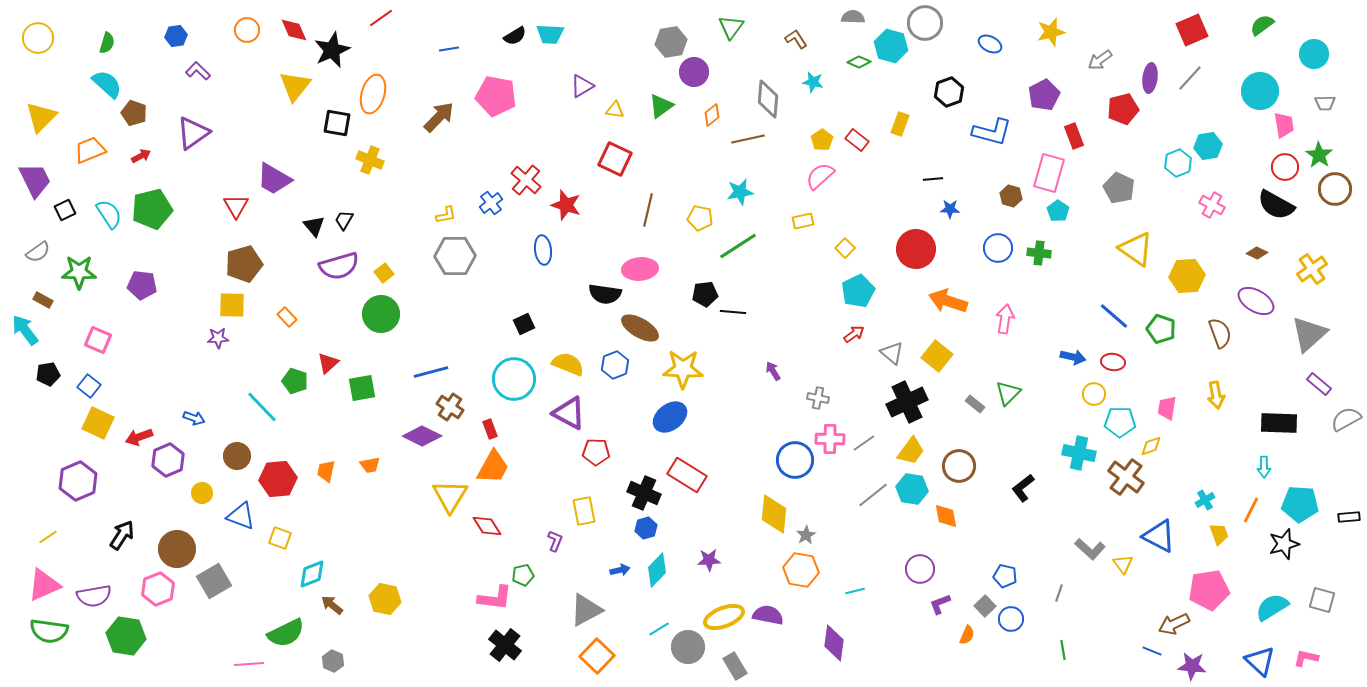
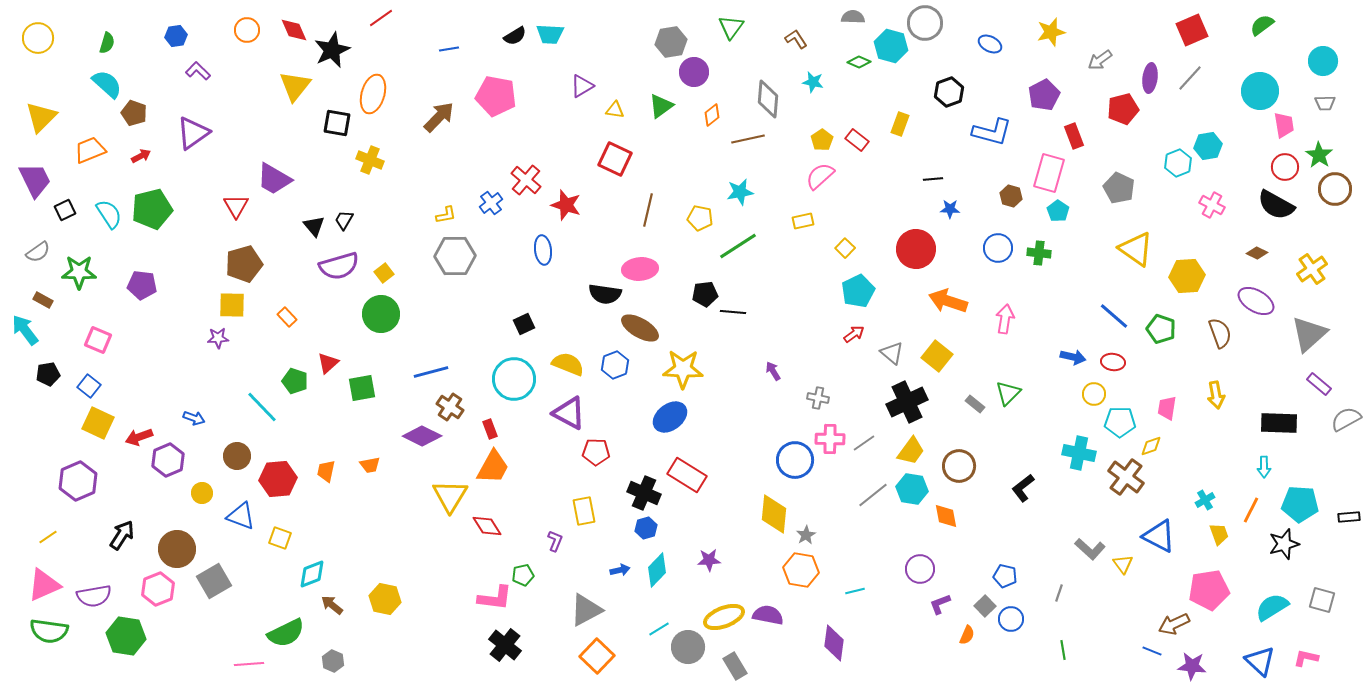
cyan circle at (1314, 54): moved 9 px right, 7 px down
